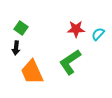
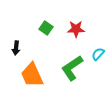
green square: moved 25 px right
cyan semicircle: moved 20 px down
green L-shape: moved 2 px right, 6 px down
orange trapezoid: moved 3 px down
